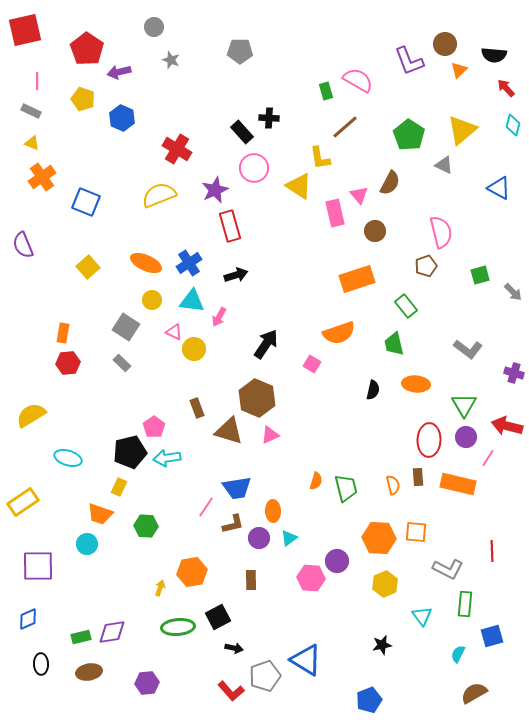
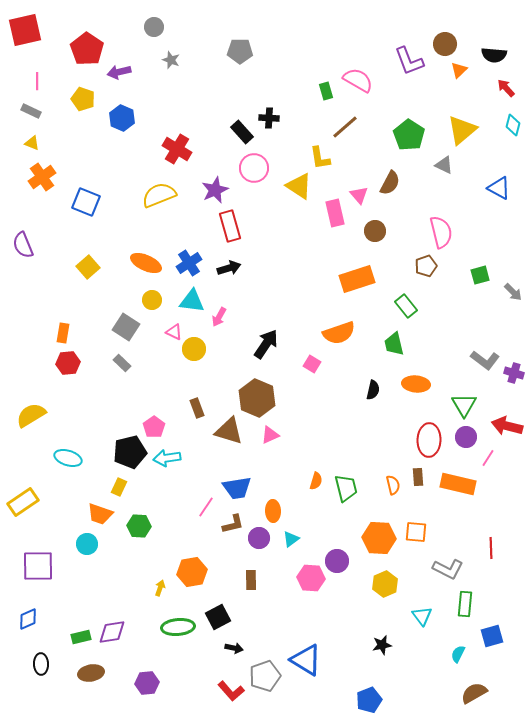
black arrow at (236, 275): moved 7 px left, 7 px up
gray L-shape at (468, 349): moved 17 px right, 11 px down
green hexagon at (146, 526): moved 7 px left
cyan triangle at (289, 538): moved 2 px right, 1 px down
red line at (492, 551): moved 1 px left, 3 px up
brown ellipse at (89, 672): moved 2 px right, 1 px down
